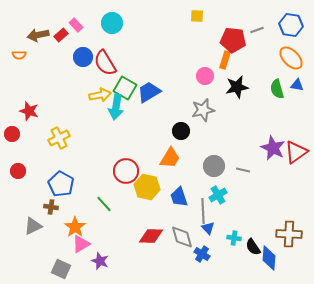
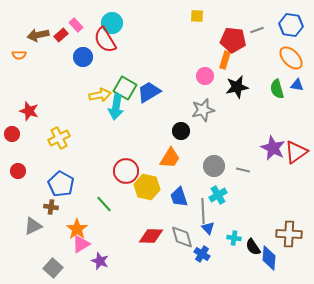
red semicircle at (105, 63): moved 23 px up
orange star at (75, 227): moved 2 px right, 2 px down
gray square at (61, 269): moved 8 px left, 1 px up; rotated 18 degrees clockwise
